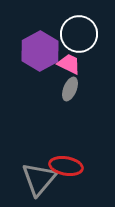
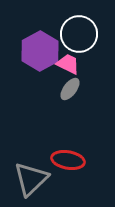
pink trapezoid: moved 1 px left
gray ellipse: rotated 15 degrees clockwise
red ellipse: moved 2 px right, 6 px up
gray triangle: moved 8 px left; rotated 6 degrees clockwise
